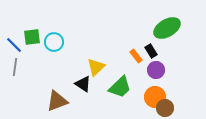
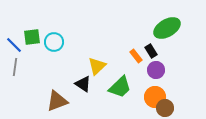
yellow triangle: moved 1 px right, 1 px up
